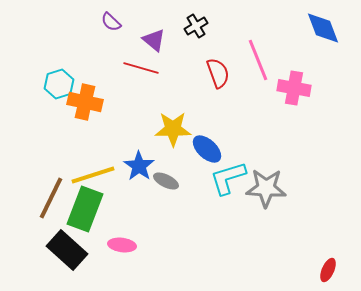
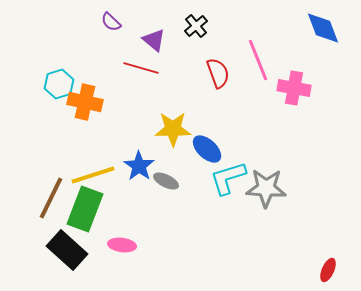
black cross: rotated 10 degrees counterclockwise
